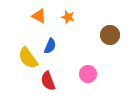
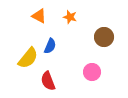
orange star: moved 2 px right
brown circle: moved 6 px left, 2 px down
yellow semicircle: rotated 105 degrees counterclockwise
pink circle: moved 4 px right, 2 px up
